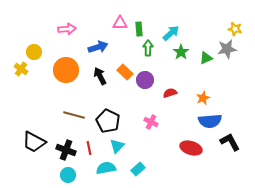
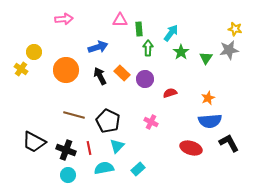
pink triangle: moved 3 px up
pink arrow: moved 3 px left, 10 px up
cyan arrow: rotated 12 degrees counterclockwise
gray star: moved 2 px right, 1 px down
green triangle: rotated 32 degrees counterclockwise
orange rectangle: moved 3 px left, 1 px down
purple circle: moved 1 px up
orange star: moved 5 px right
black L-shape: moved 1 px left, 1 px down
cyan semicircle: moved 2 px left
